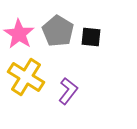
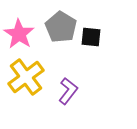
gray pentagon: moved 3 px right, 4 px up
yellow cross: rotated 21 degrees clockwise
